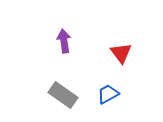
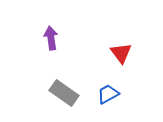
purple arrow: moved 13 px left, 3 px up
gray rectangle: moved 1 px right, 2 px up
